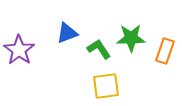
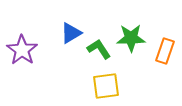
blue triangle: moved 4 px right; rotated 10 degrees counterclockwise
purple star: moved 3 px right
